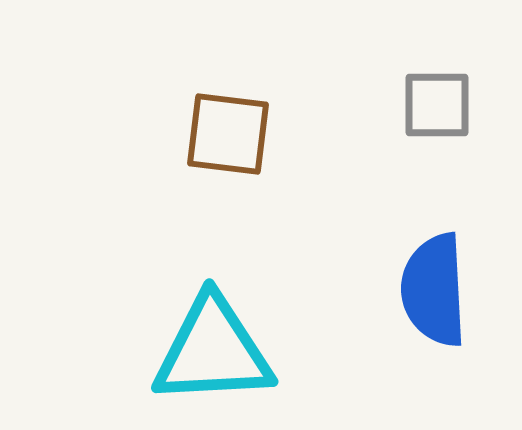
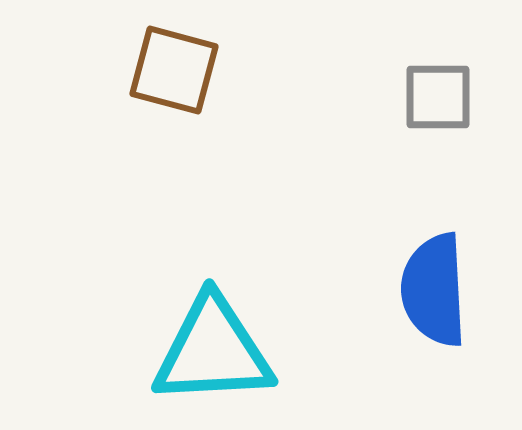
gray square: moved 1 px right, 8 px up
brown square: moved 54 px left, 64 px up; rotated 8 degrees clockwise
